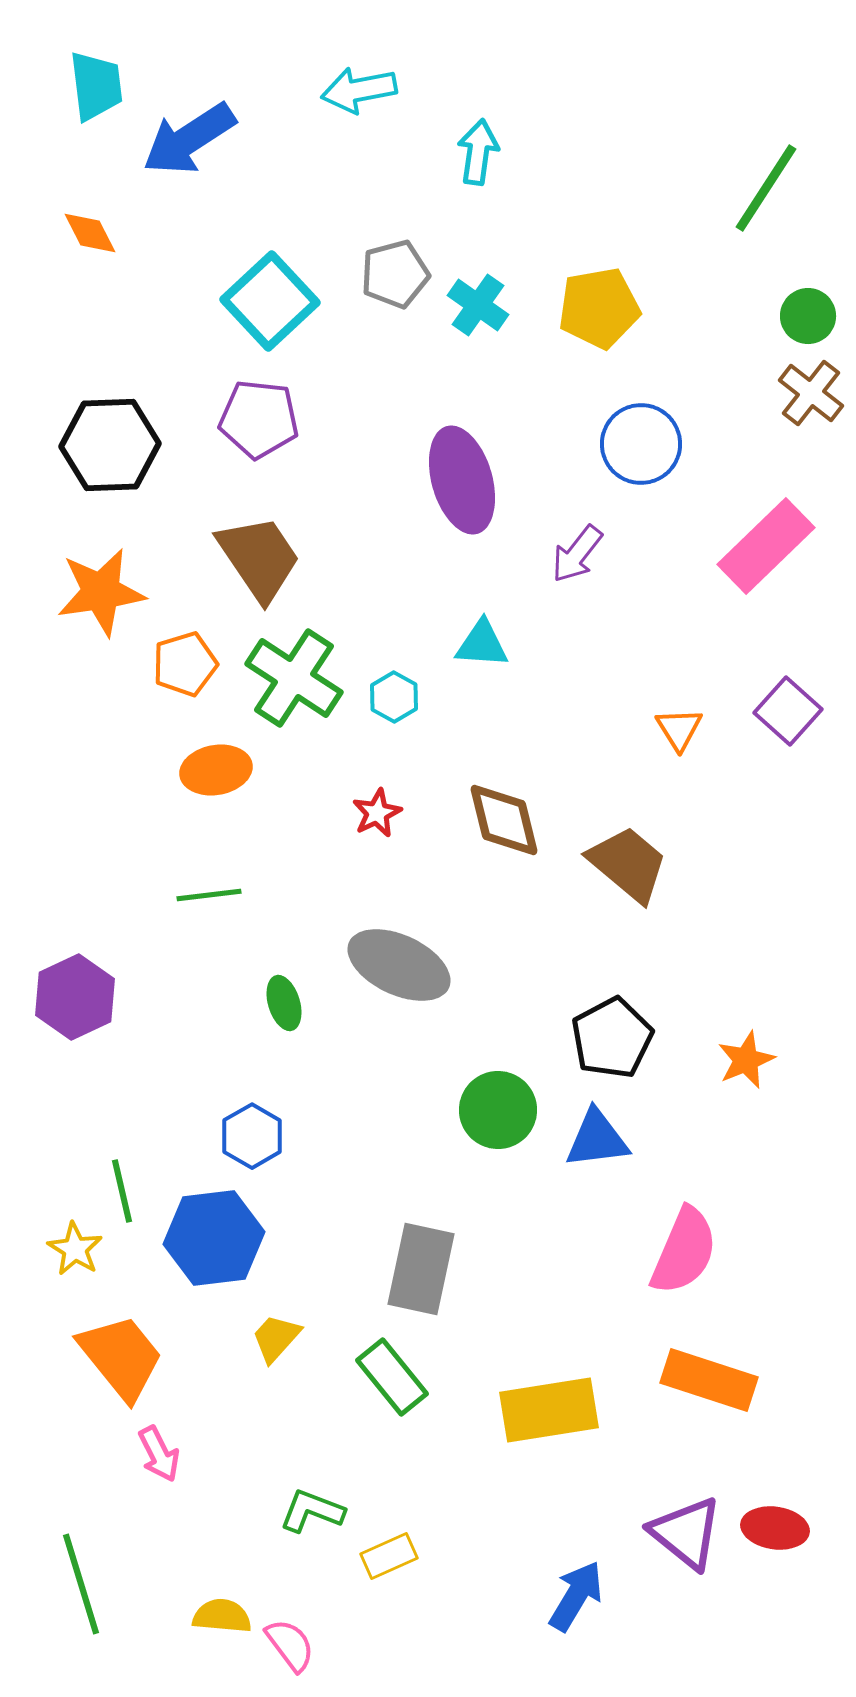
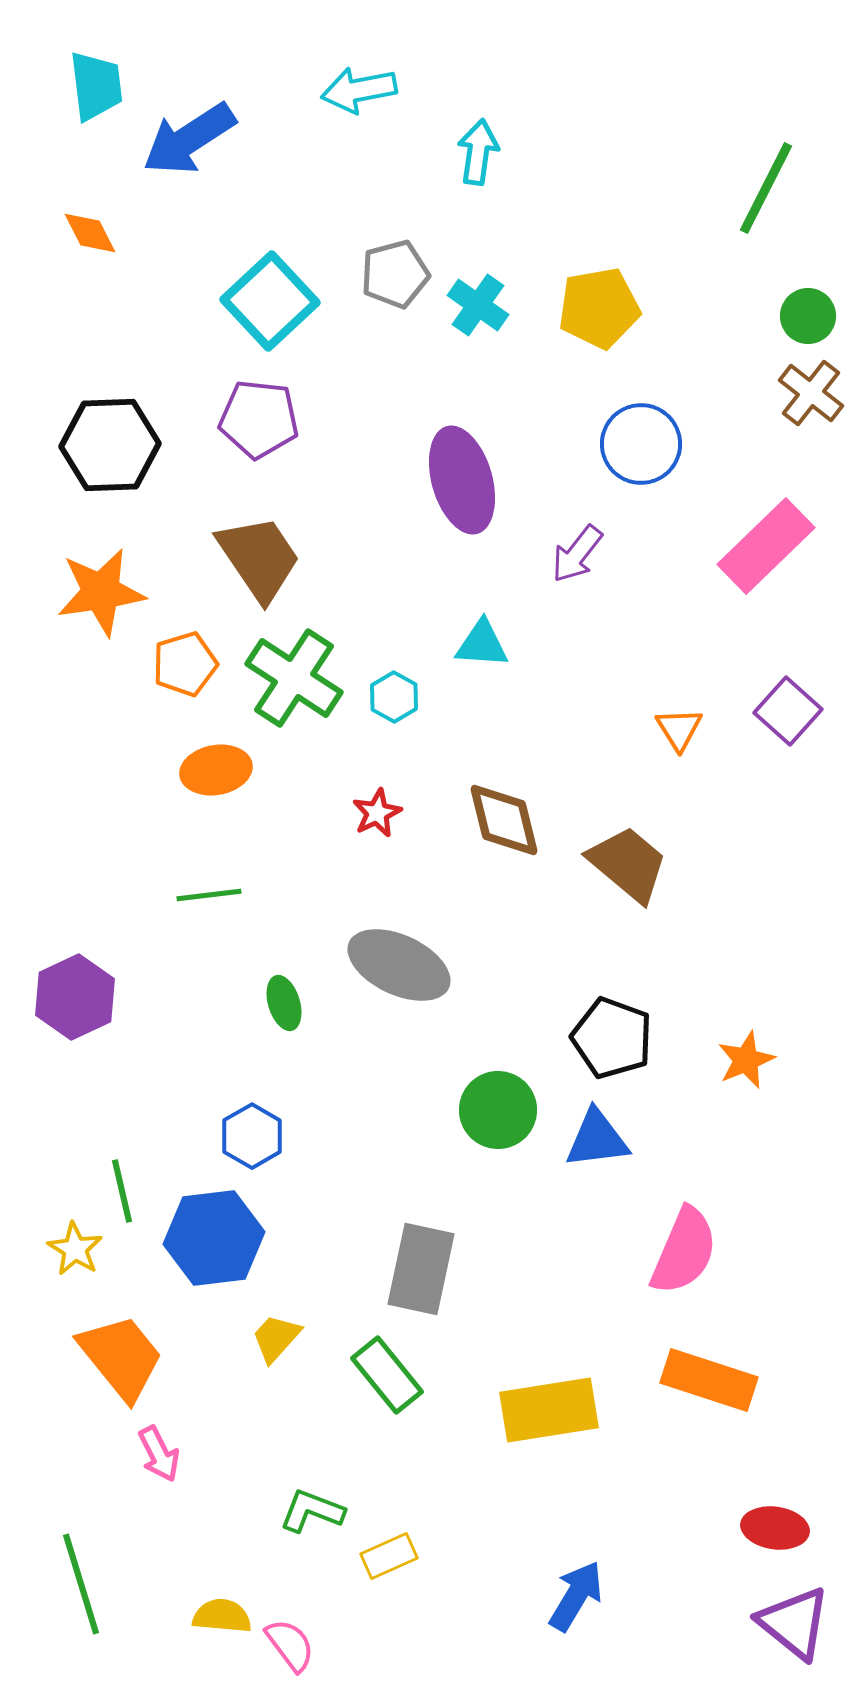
green line at (766, 188): rotated 6 degrees counterclockwise
black pentagon at (612, 1038): rotated 24 degrees counterclockwise
green rectangle at (392, 1377): moved 5 px left, 2 px up
purple triangle at (686, 1533): moved 108 px right, 90 px down
